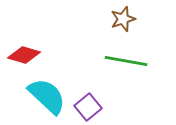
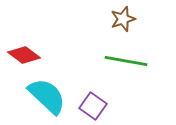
red diamond: rotated 20 degrees clockwise
purple square: moved 5 px right, 1 px up; rotated 16 degrees counterclockwise
